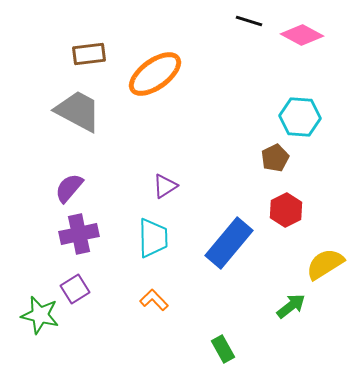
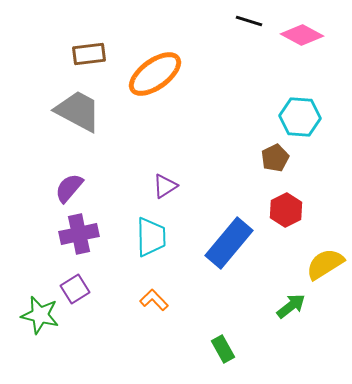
cyan trapezoid: moved 2 px left, 1 px up
